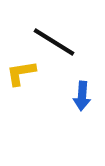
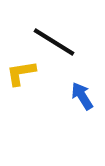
blue arrow: rotated 144 degrees clockwise
